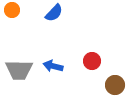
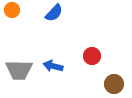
red circle: moved 5 px up
brown circle: moved 1 px left, 1 px up
